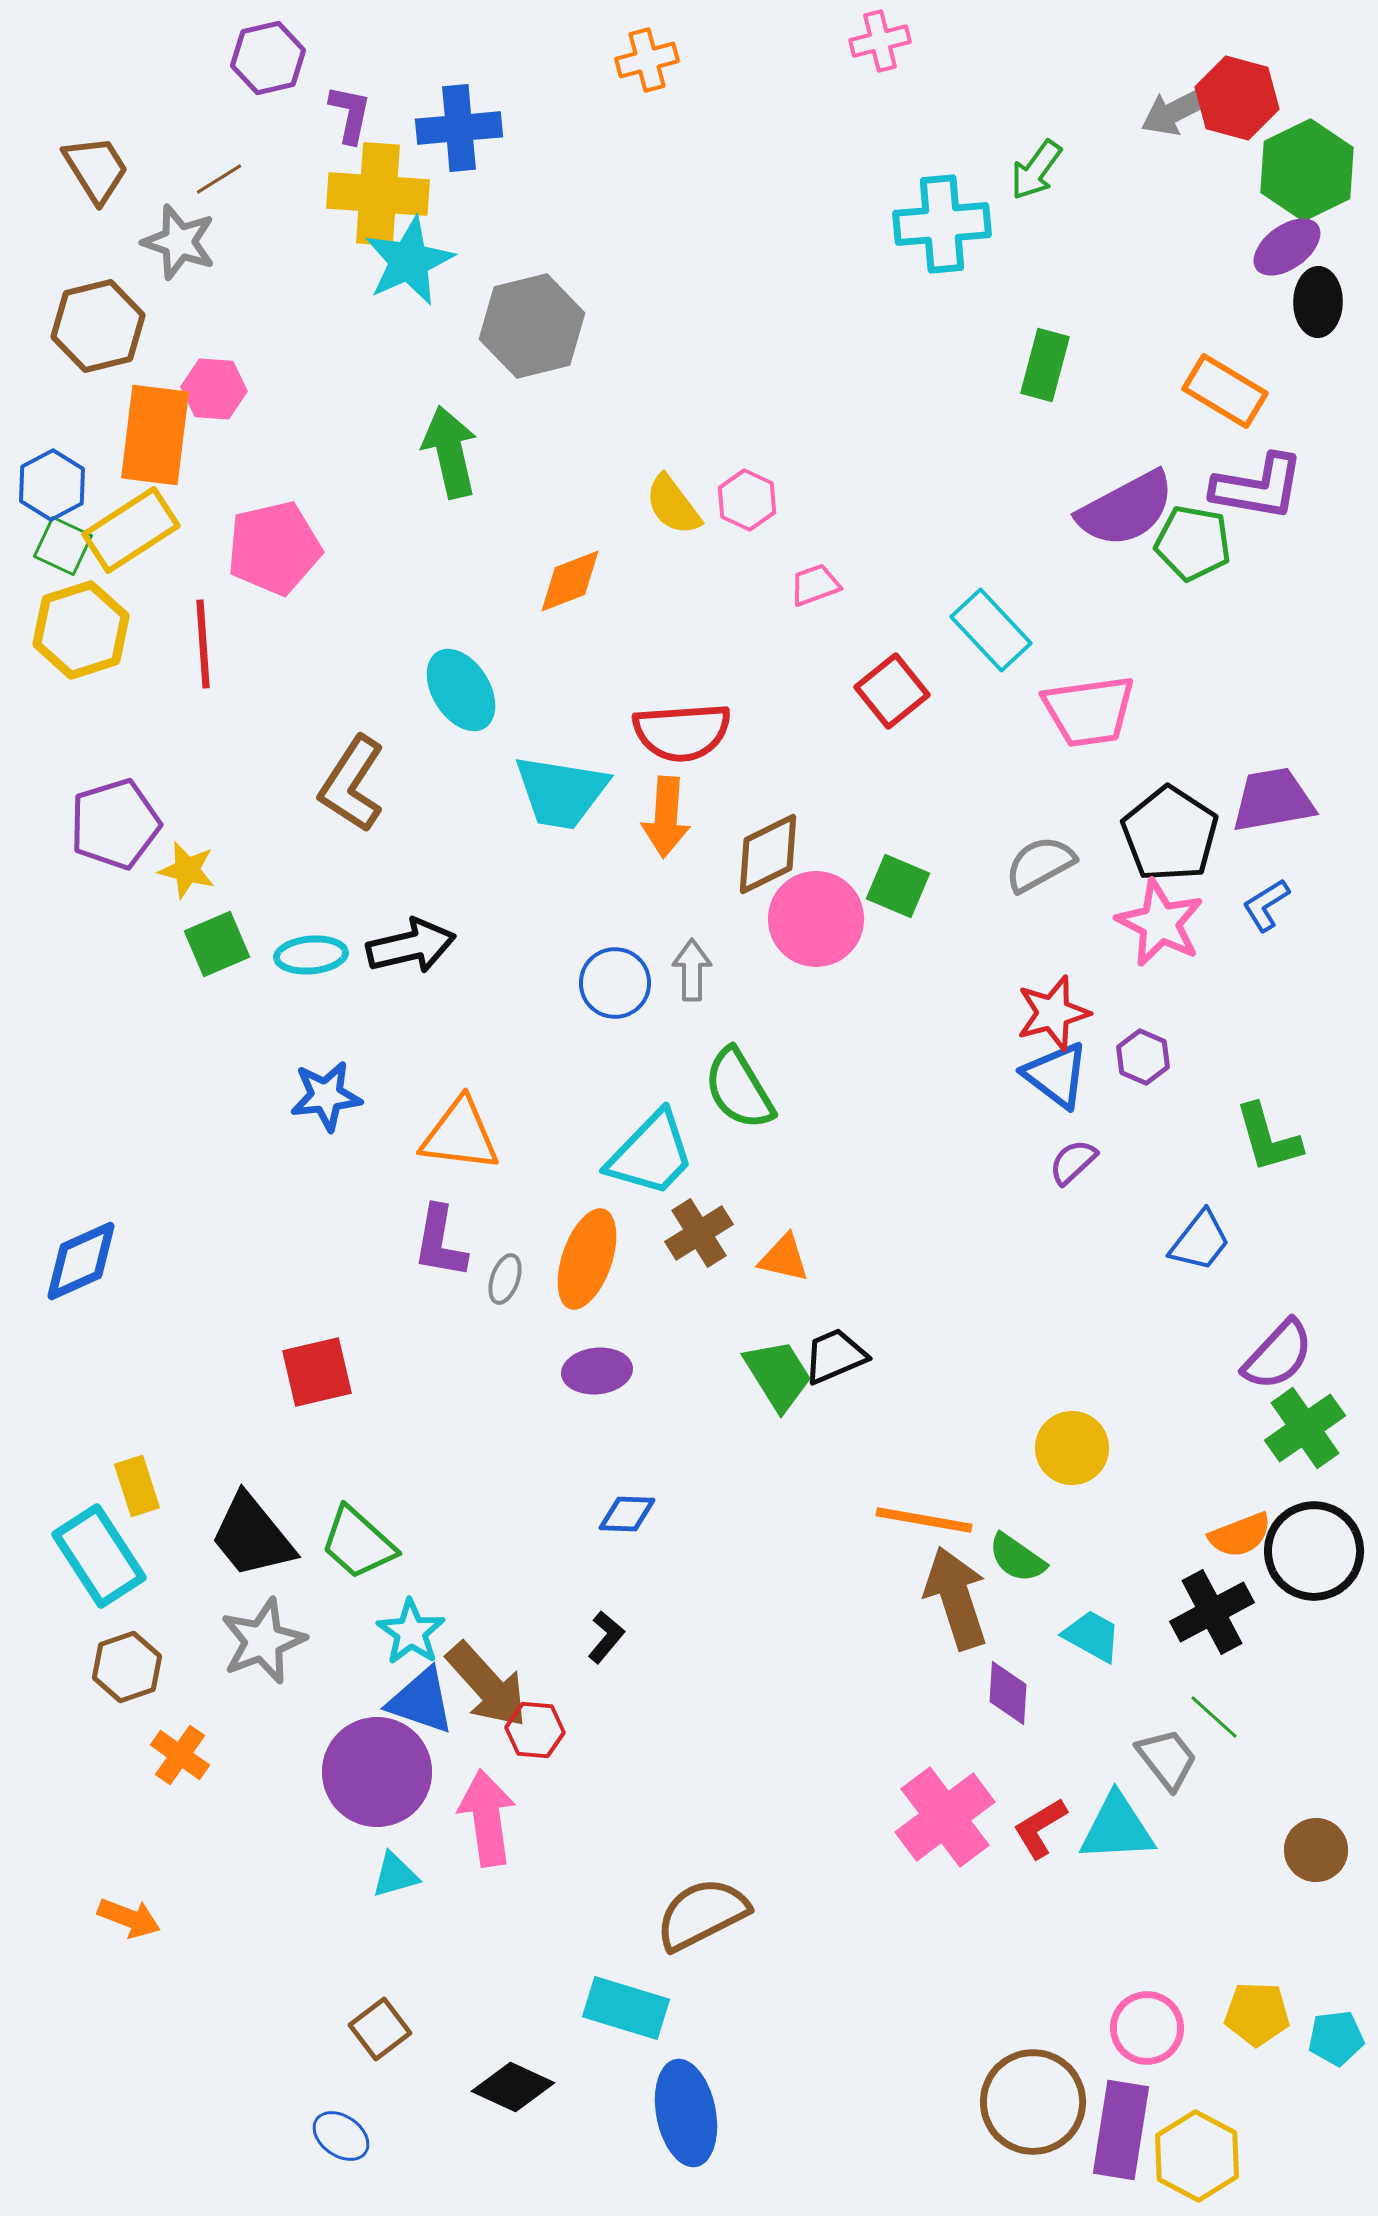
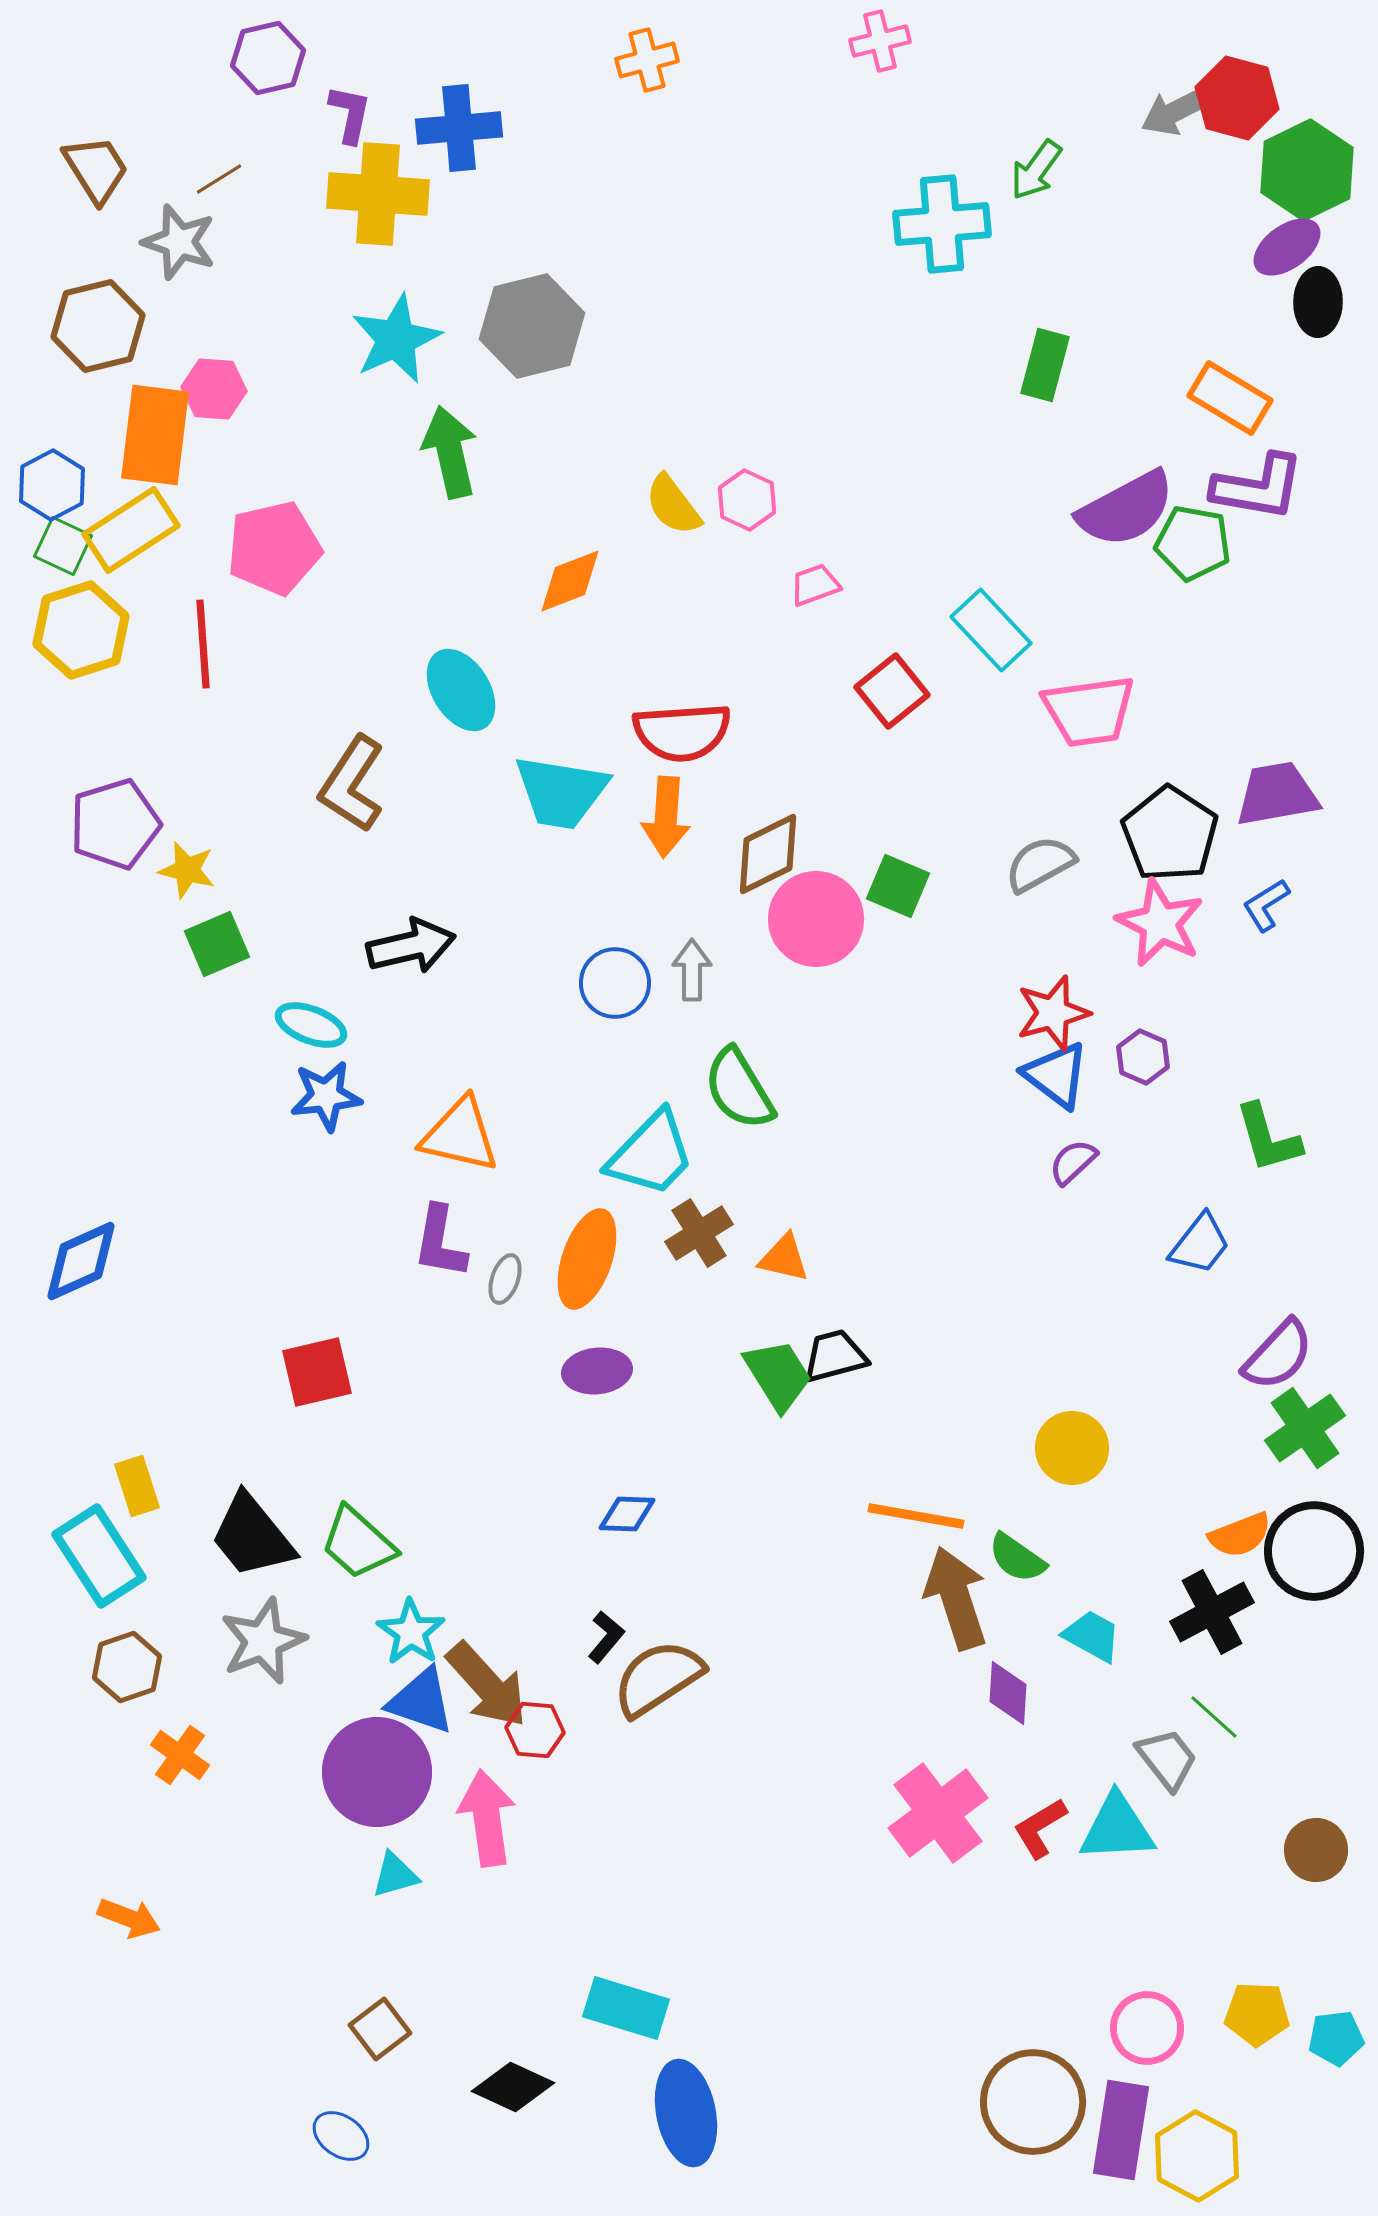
cyan star at (409, 261): moved 13 px left, 78 px down
orange rectangle at (1225, 391): moved 5 px right, 7 px down
purple trapezoid at (1273, 800): moved 4 px right, 6 px up
cyan ellipse at (311, 955): moved 70 px down; rotated 26 degrees clockwise
orange triangle at (460, 1135): rotated 6 degrees clockwise
blue trapezoid at (1200, 1241): moved 3 px down
black trapezoid at (835, 1356): rotated 8 degrees clockwise
orange line at (924, 1520): moved 8 px left, 4 px up
pink cross at (945, 1817): moved 7 px left, 4 px up
brown semicircle at (702, 1914): moved 44 px left, 236 px up; rotated 6 degrees counterclockwise
